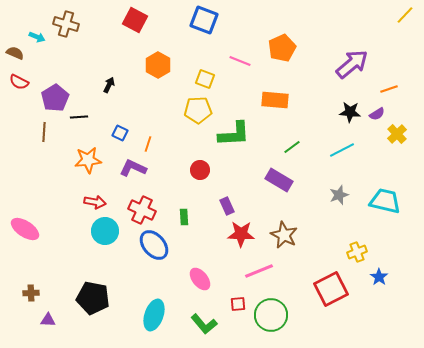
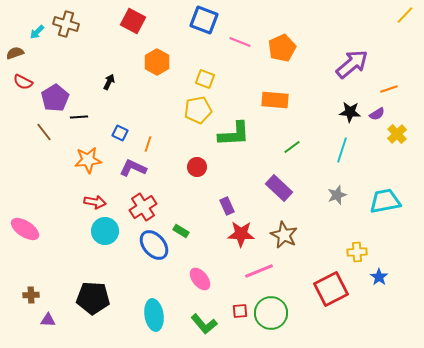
red square at (135, 20): moved 2 px left, 1 px down
cyan arrow at (37, 37): moved 5 px up; rotated 112 degrees clockwise
brown semicircle at (15, 53): rotated 42 degrees counterclockwise
pink line at (240, 61): moved 19 px up
orange hexagon at (158, 65): moved 1 px left, 3 px up
red semicircle at (19, 82): moved 4 px right
black arrow at (109, 85): moved 3 px up
yellow pentagon at (198, 110): rotated 8 degrees counterclockwise
brown line at (44, 132): rotated 42 degrees counterclockwise
cyan line at (342, 150): rotated 45 degrees counterclockwise
red circle at (200, 170): moved 3 px left, 3 px up
purple rectangle at (279, 180): moved 8 px down; rotated 12 degrees clockwise
gray star at (339, 195): moved 2 px left
cyan trapezoid at (385, 201): rotated 24 degrees counterclockwise
red cross at (142, 210): moved 1 px right, 3 px up; rotated 32 degrees clockwise
green rectangle at (184, 217): moved 3 px left, 14 px down; rotated 56 degrees counterclockwise
yellow cross at (357, 252): rotated 18 degrees clockwise
brown cross at (31, 293): moved 2 px down
black pentagon at (93, 298): rotated 8 degrees counterclockwise
red square at (238, 304): moved 2 px right, 7 px down
cyan ellipse at (154, 315): rotated 28 degrees counterclockwise
green circle at (271, 315): moved 2 px up
